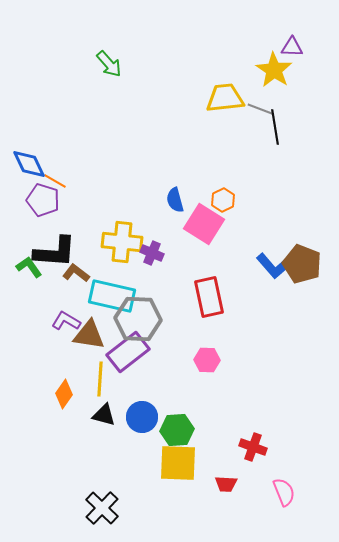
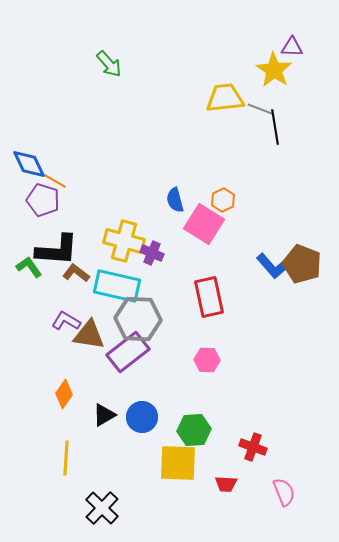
yellow cross: moved 2 px right, 1 px up; rotated 9 degrees clockwise
black L-shape: moved 2 px right, 2 px up
cyan rectangle: moved 5 px right, 10 px up
yellow line: moved 34 px left, 79 px down
black triangle: rotated 45 degrees counterclockwise
green hexagon: moved 17 px right
